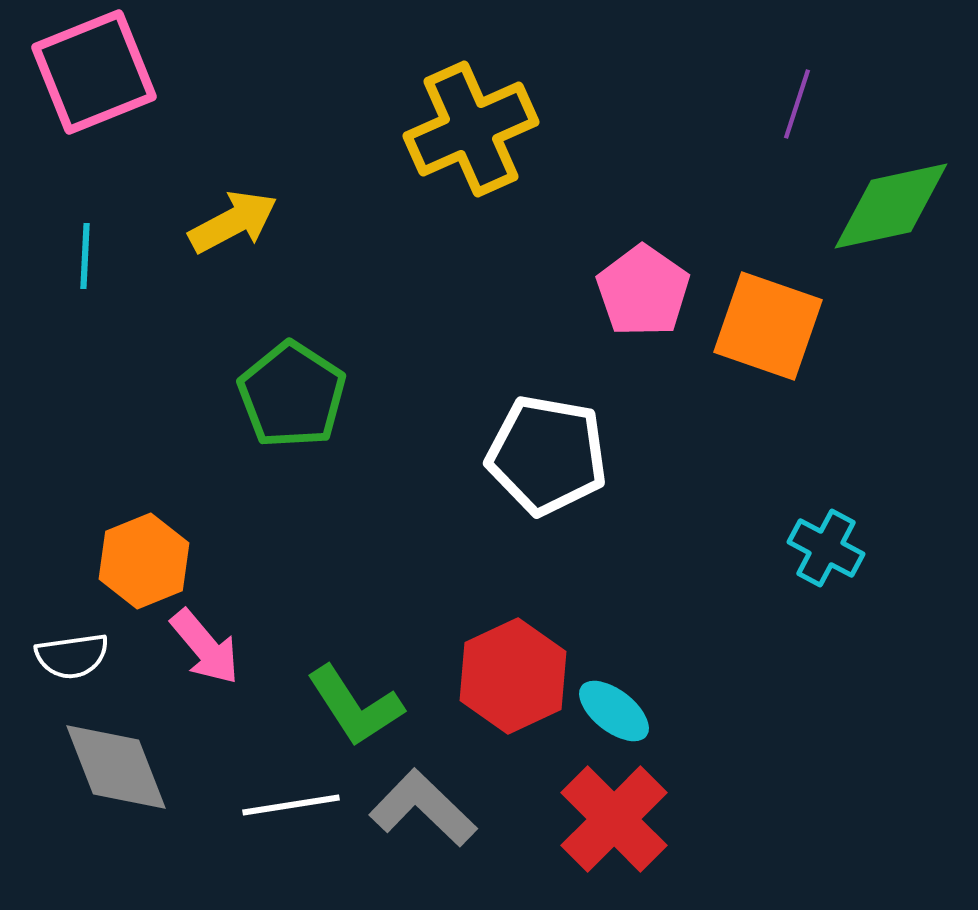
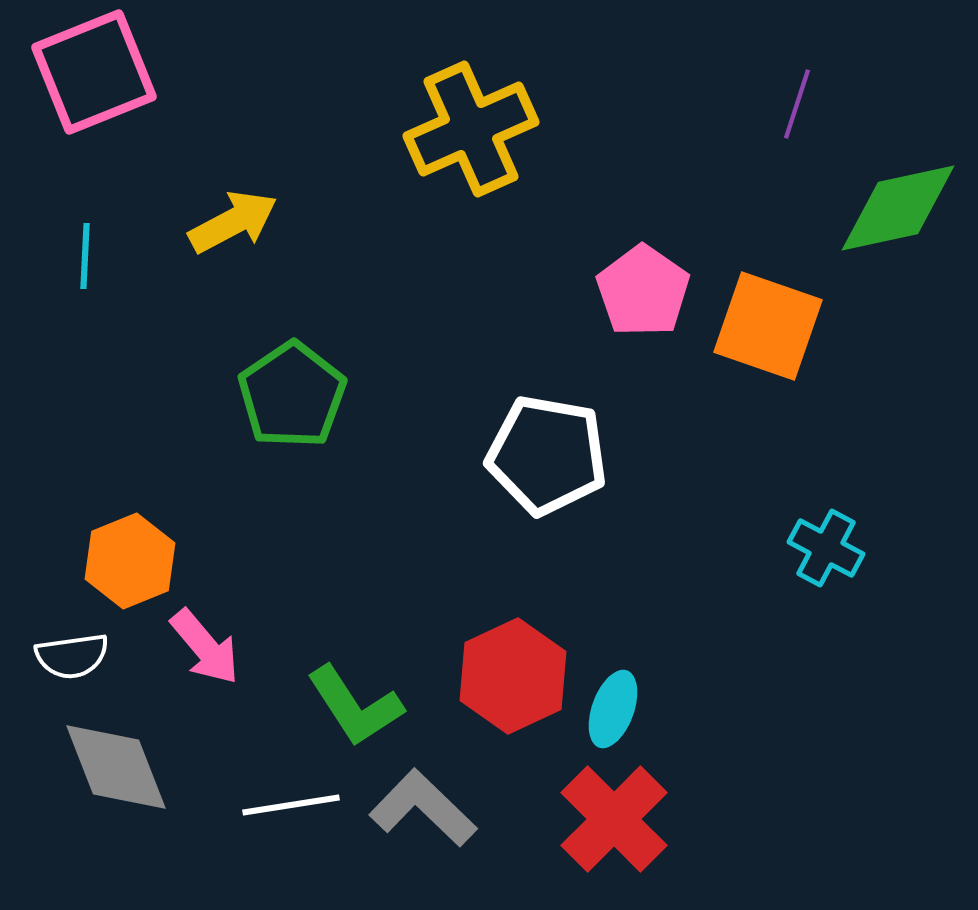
green diamond: moved 7 px right, 2 px down
green pentagon: rotated 5 degrees clockwise
orange hexagon: moved 14 px left
cyan ellipse: moved 1 px left, 2 px up; rotated 72 degrees clockwise
